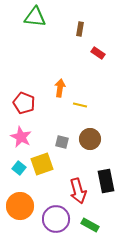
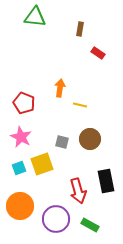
cyan square: rotated 32 degrees clockwise
